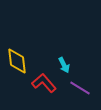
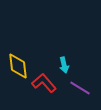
yellow diamond: moved 1 px right, 5 px down
cyan arrow: rotated 14 degrees clockwise
